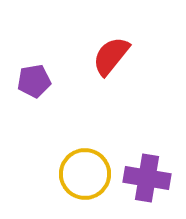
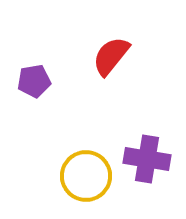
yellow circle: moved 1 px right, 2 px down
purple cross: moved 19 px up
